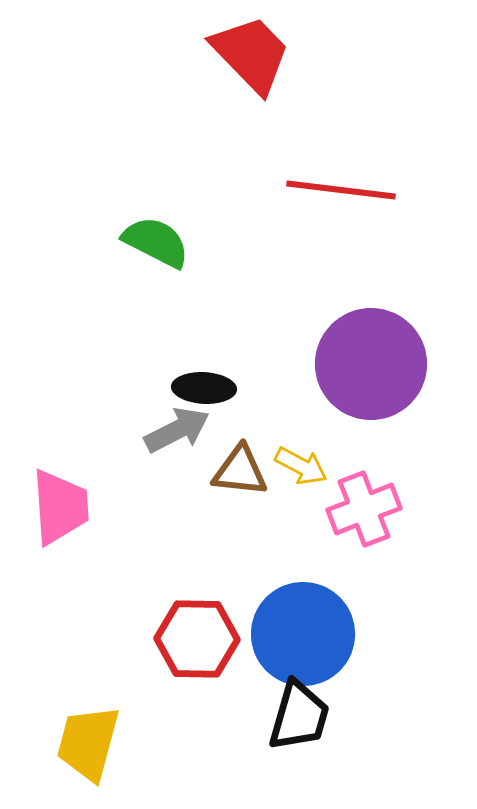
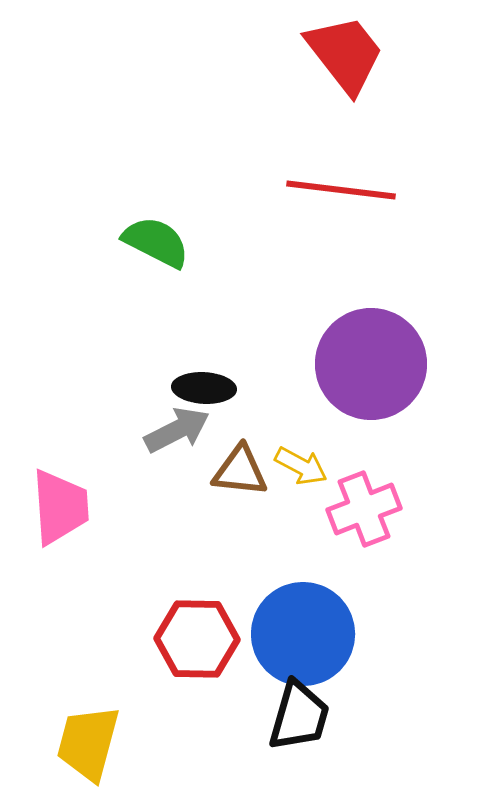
red trapezoid: moved 94 px right; rotated 6 degrees clockwise
